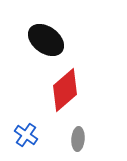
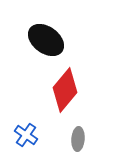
red diamond: rotated 9 degrees counterclockwise
